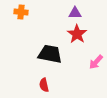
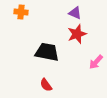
purple triangle: rotated 24 degrees clockwise
red star: rotated 18 degrees clockwise
black trapezoid: moved 3 px left, 2 px up
red semicircle: moved 2 px right; rotated 24 degrees counterclockwise
